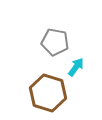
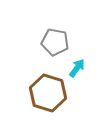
cyan arrow: moved 1 px right, 1 px down
